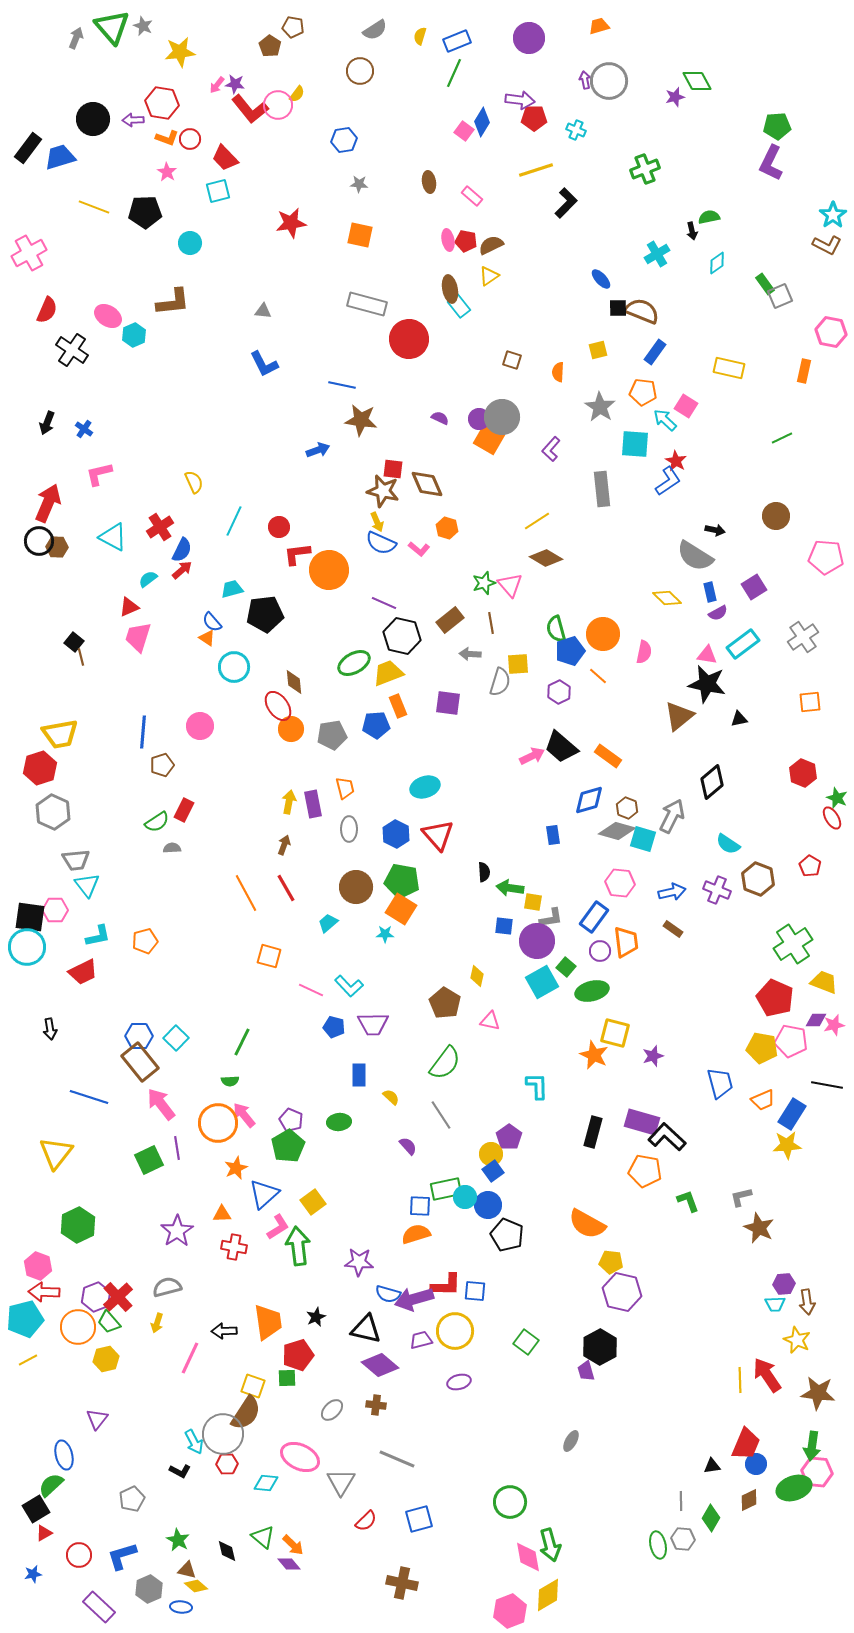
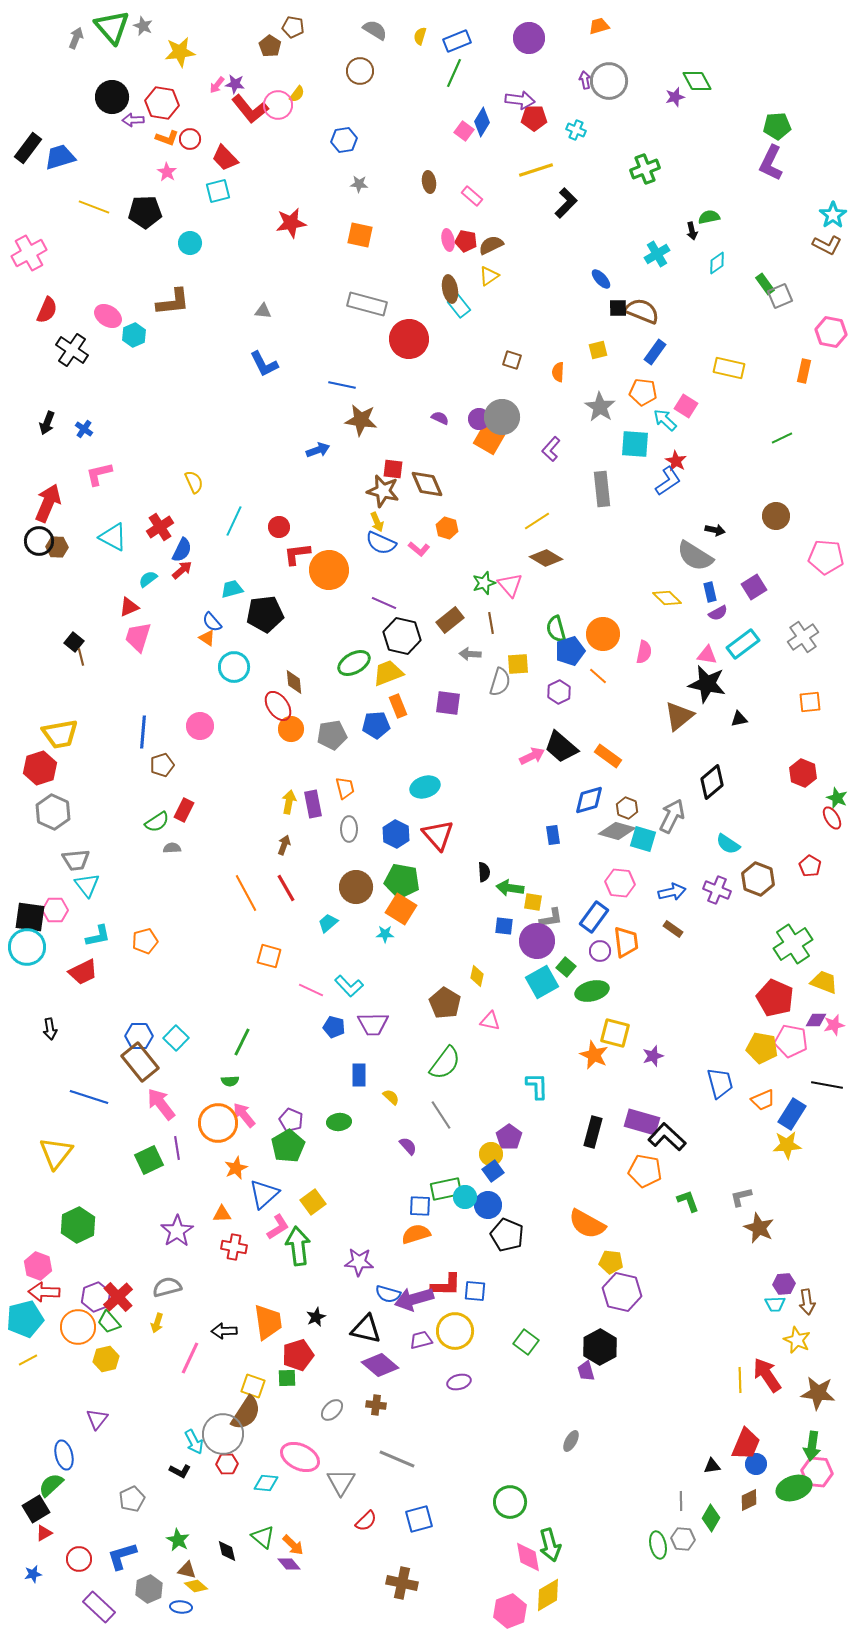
gray semicircle at (375, 30): rotated 115 degrees counterclockwise
black circle at (93, 119): moved 19 px right, 22 px up
red circle at (79, 1555): moved 4 px down
